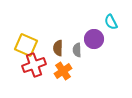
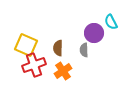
purple circle: moved 6 px up
gray semicircle: moved 7 px right
